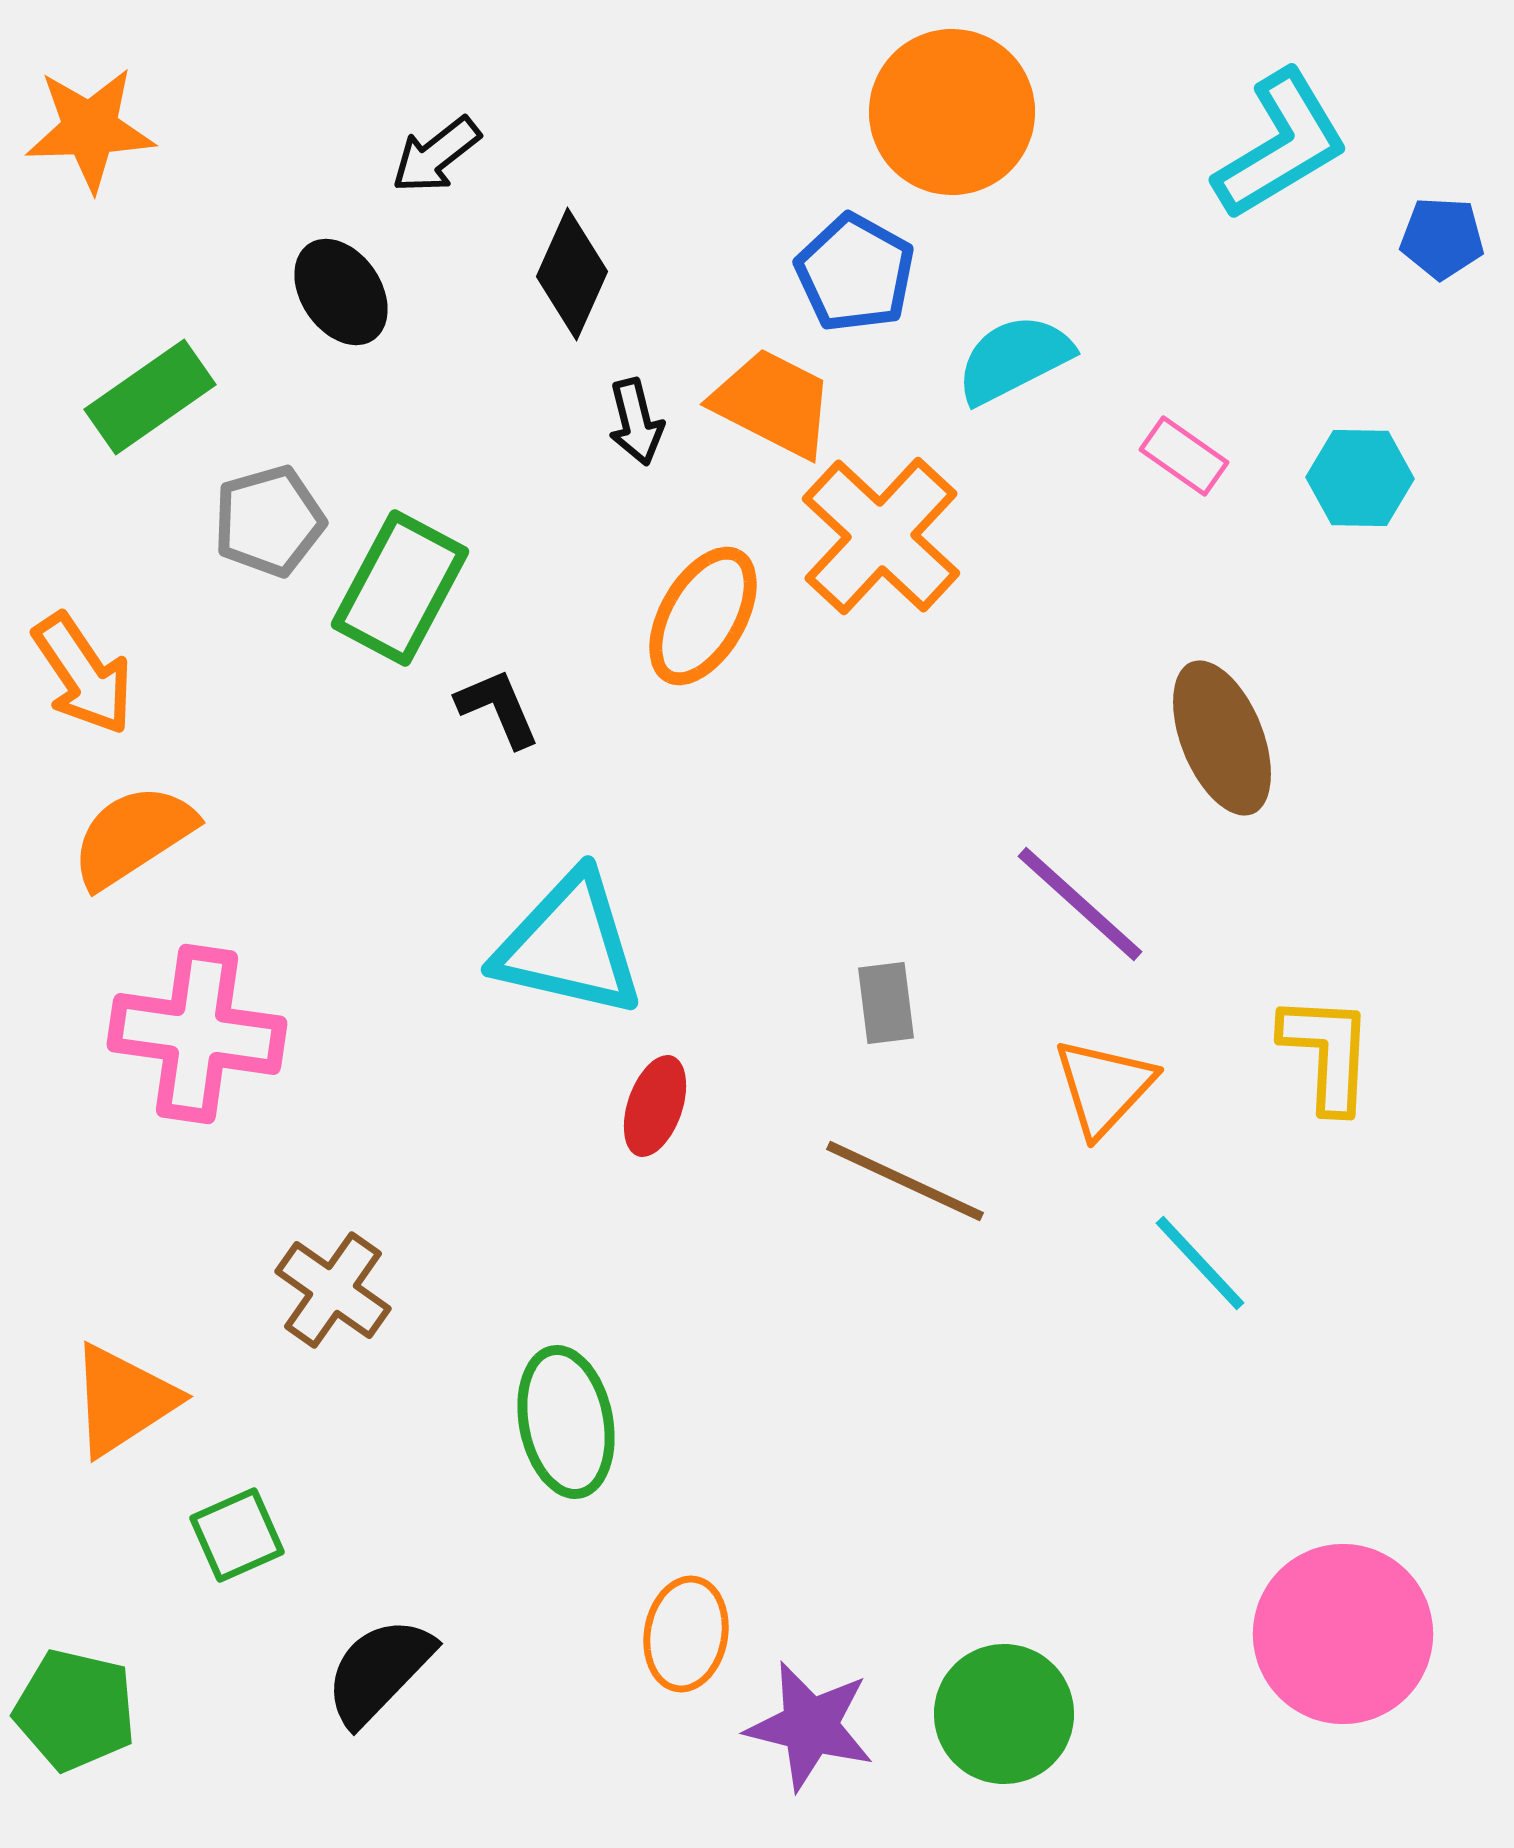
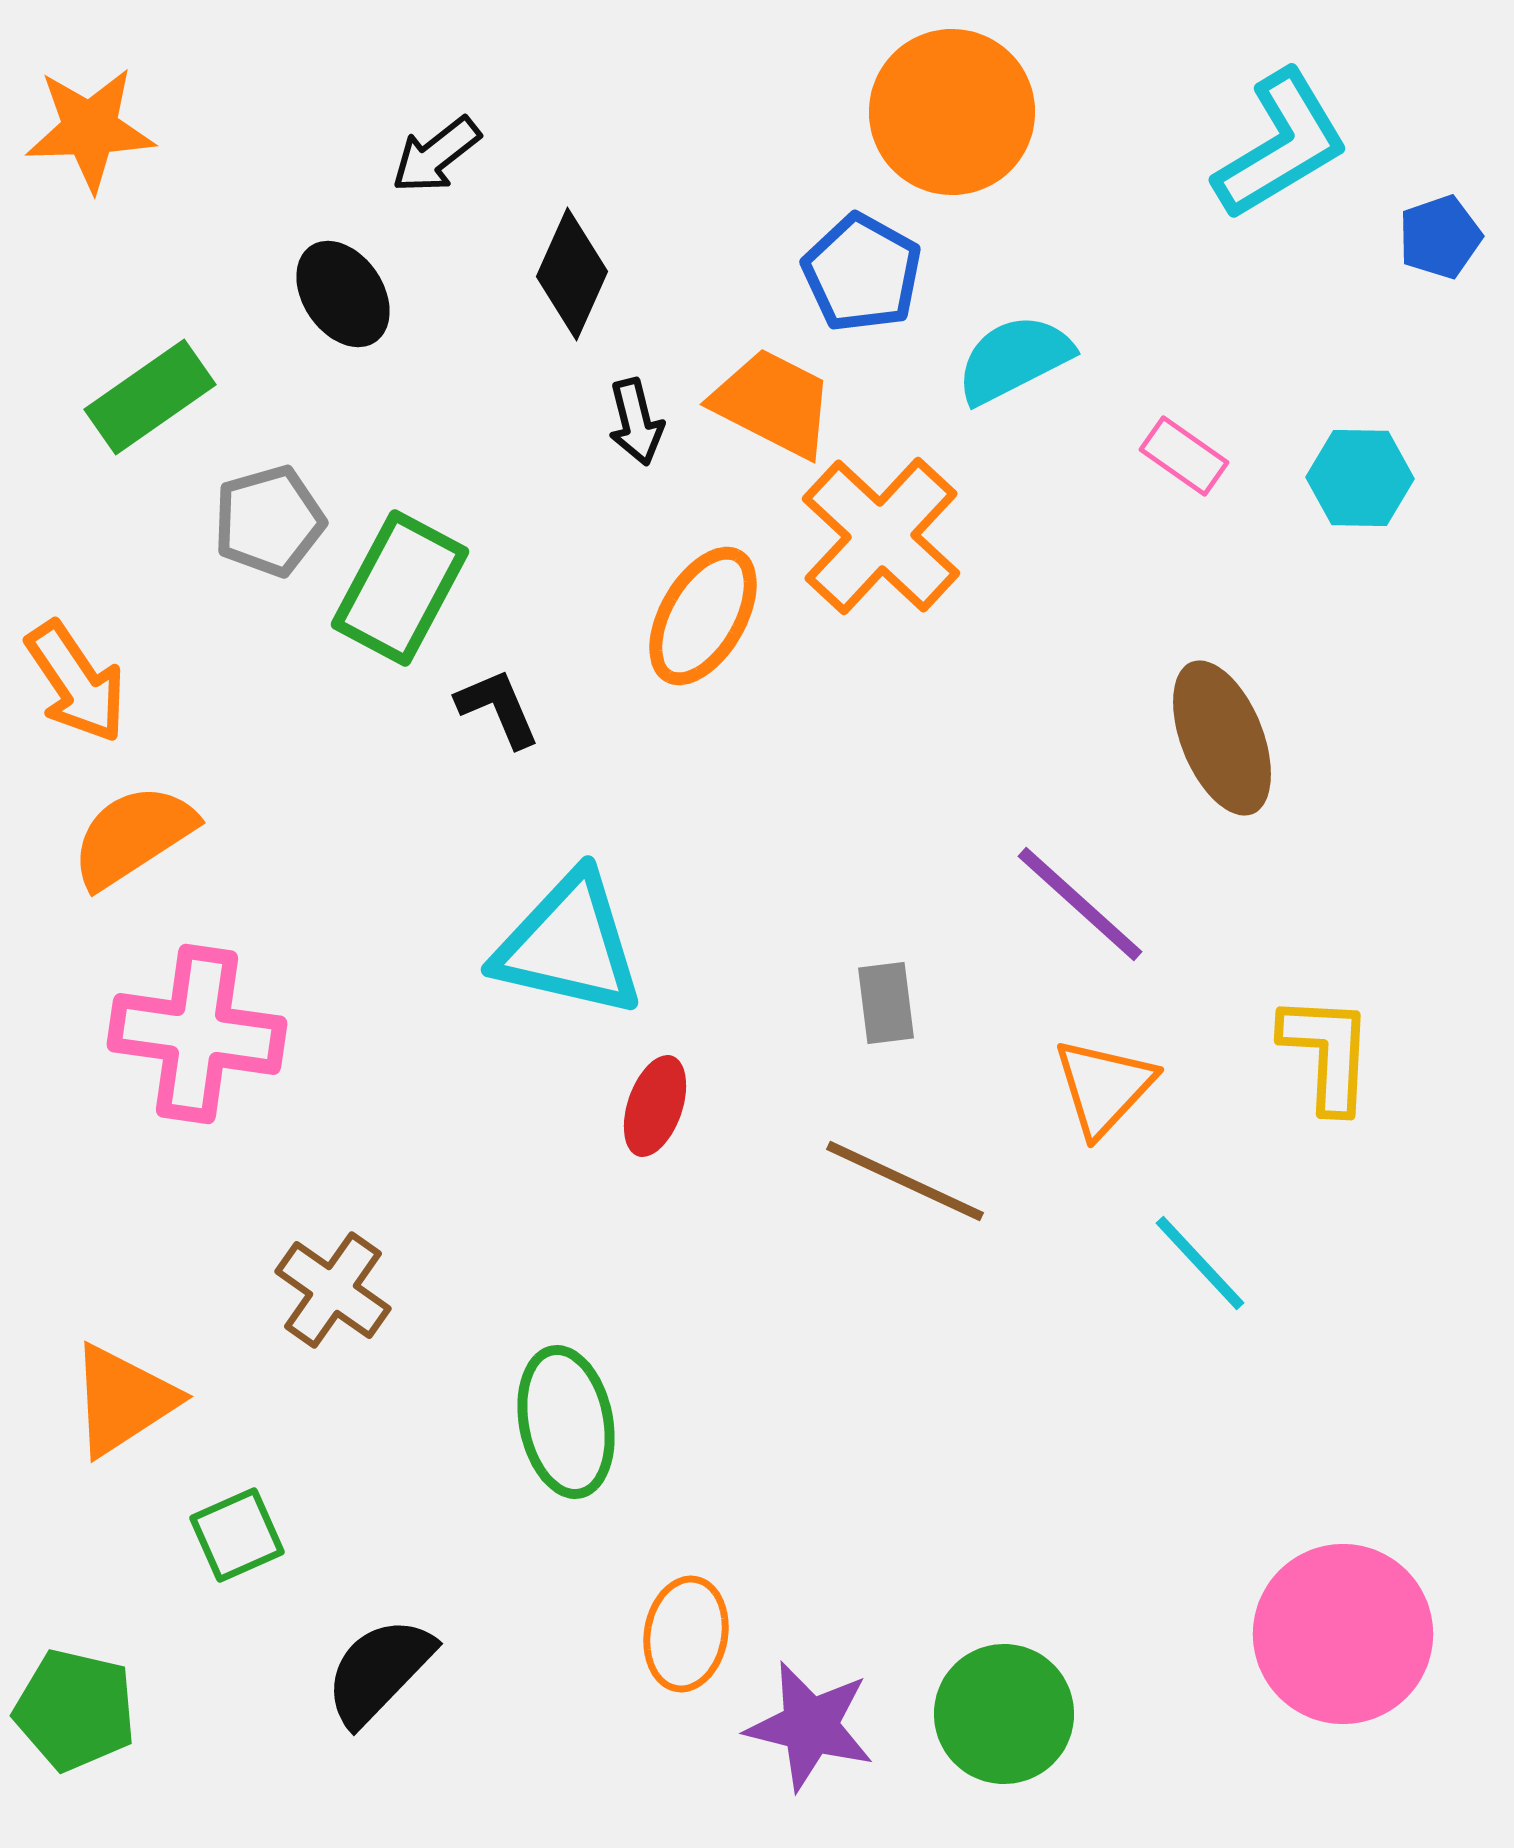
blue pentagon at (1442, 238): moved 2 px left, 1 px up; rotated 22 degrees counterclockwise
blue pentagon at (855, 273): moved 7 px right
black ellipse at (341, 292): moved 2 px right, 2 px down
orange arrow at (83, 674): moved 7 px left, 8 px down
